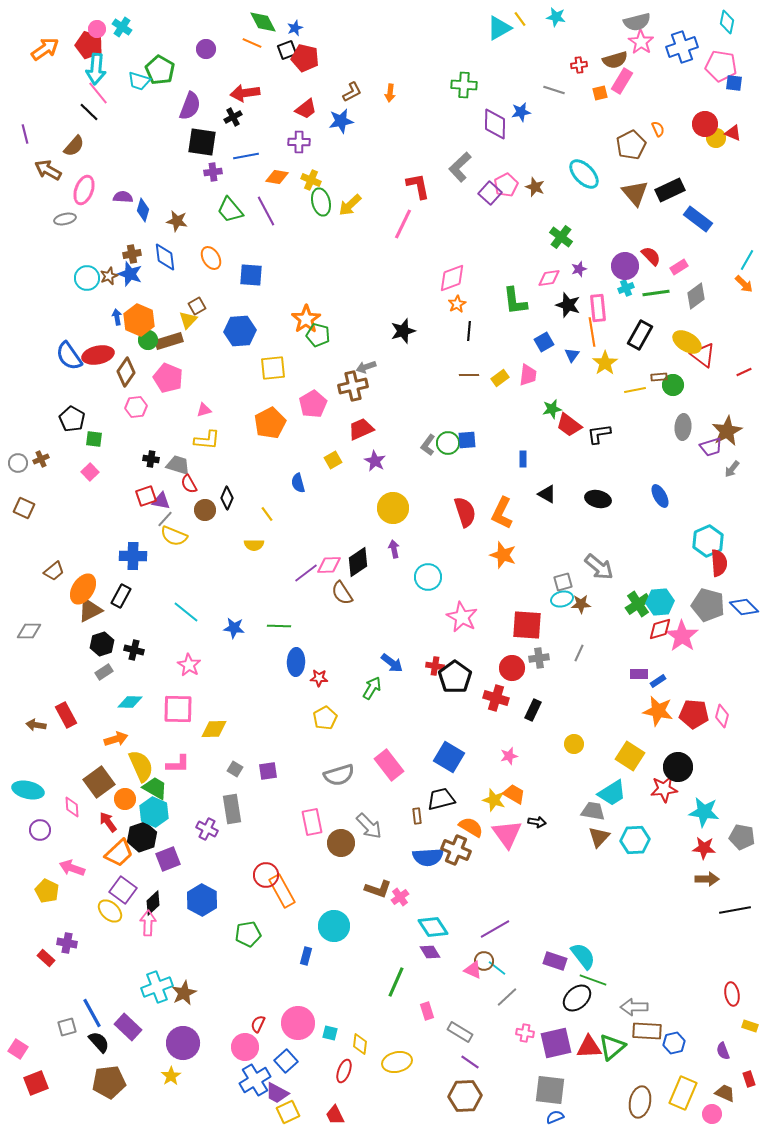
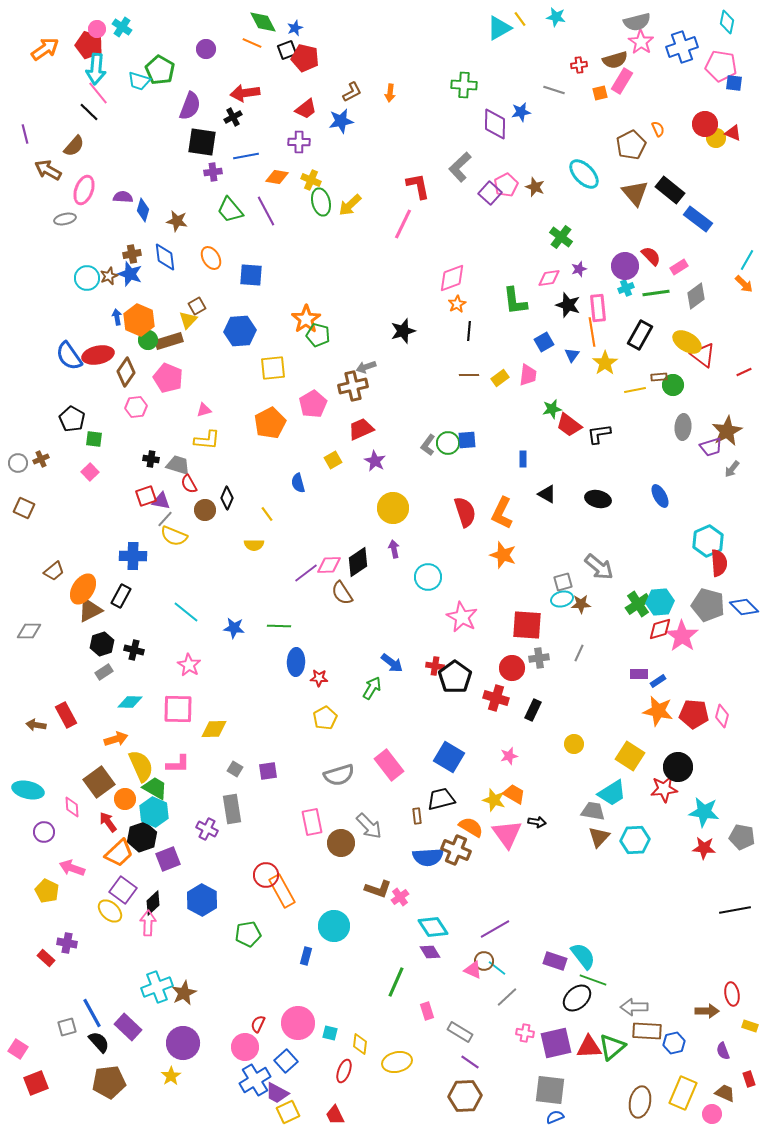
black rectangle at (670, 190): rotated 64 degrees clockwise
purple circle at (40, 830): moved 4 px right, 2 px down
brown arrow at (707, 879): moved 132 px down
